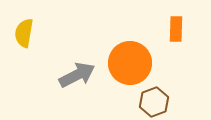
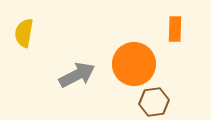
orange rectangle: moved 1 px left
orange circle: moved 4 px right, 1 px down
brown hexagon: rotated 12 degrees clockwise
